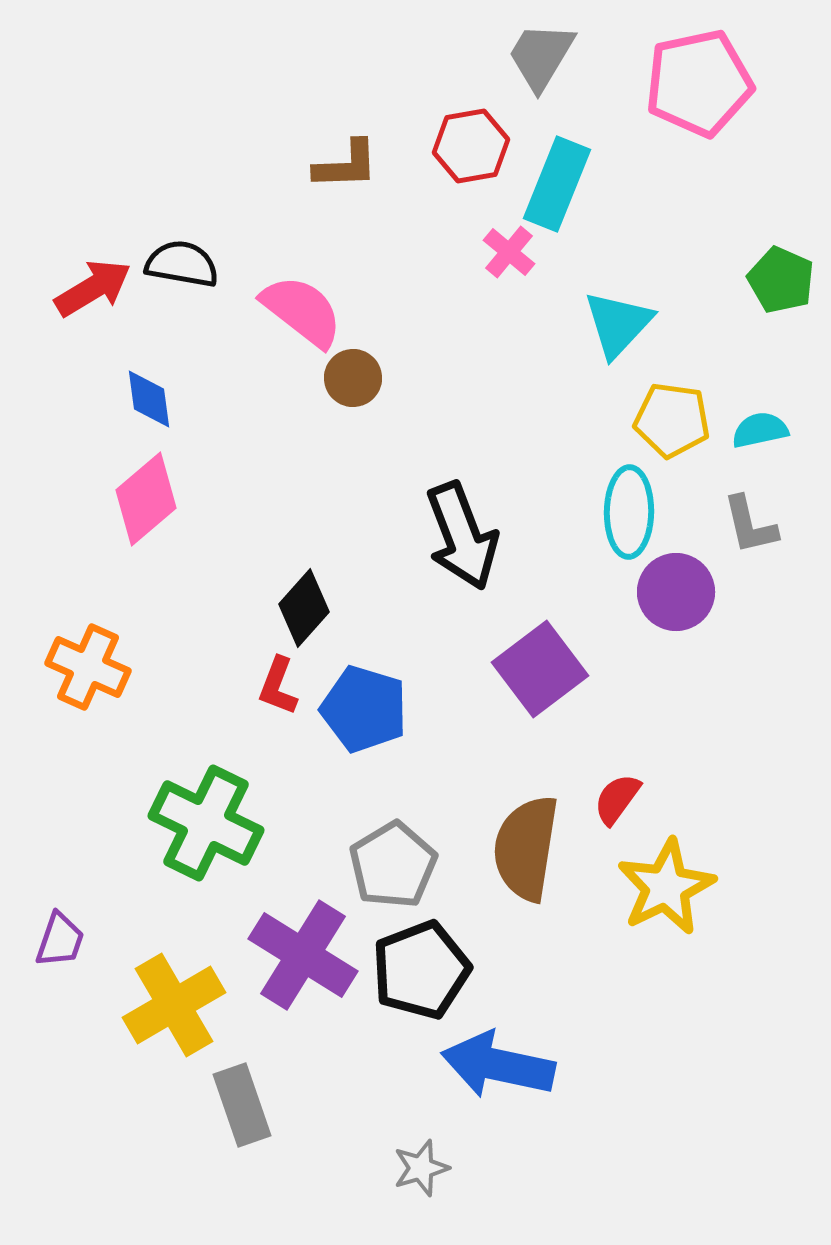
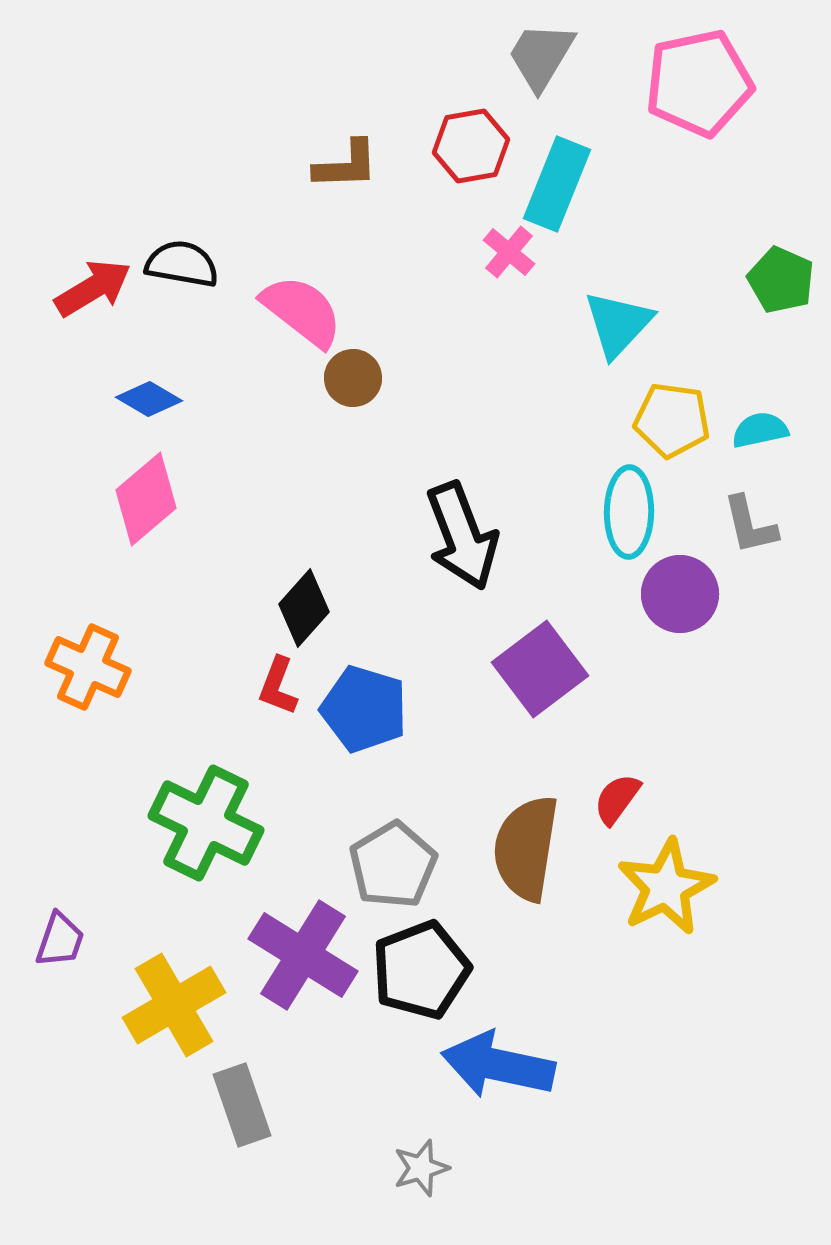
blue diamond: rotated 52 degrees counterclockwise
purple circle: moved 4 px right, 2 px down
